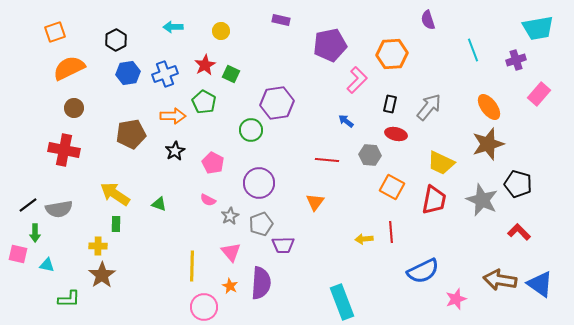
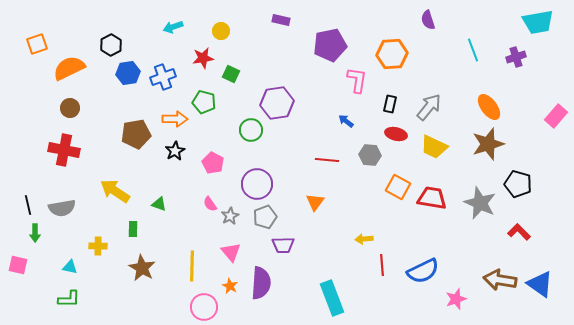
cyan arrow at (173, 27): rotated 18 degrees counterclockwise
cyan trapezoid at (538, 28): moved 6 px up
orange square at (55, 32): moved 18 px left, 12 px down
black hexagon at (116, 40): moved 5 px left, 5 px down
purple cross at (516, 60): moved 3 px up
red star at (205, 65): moved 2 px left, 7 px up; rotated 20 degrees clockwise
blue cross at (165, 74): moved 2 px left, 3 px down
pink L-shape at (357, 80): rotated 36 degrees counterclockwise
pink rectangle at (539, 94): moved 17 px right, 22 px down
green pentagon at (204, 102): rotated 15 degrees counterclockwise
brown circle at (74, 108): moved 4 px left
orange arrow at (173, 116): moved 2 px right, 3 px down
brown pentagon at (131, 134): moved 5 px right
yellow trapezoid at (441, 163): moved 7 px left, 16 px up
purple circle at (259, 183): moved 2 px left, 1 px down
orange square at (392, 187): moved 6 px right
yellow arrow at (115, 194): moved 3 px up
pink semicircle at (208, 200): moved 2 px right, 4 px down; rotated 28 degrees clockwise
red trapezoid at (434, 200): moved 2 px left, 2 px up; rotated 92 degrees counterclockwise
gray star at (482, 200): moved 2 px left, 3 px down
black line at (28, 205): rotated 66 degrees counterclockwise
gray semicircle at (59, 209): moved 3 px right, 1 px up
green rectangle at (116, 224): moved 17 px right, 5 px down
gray pentagon at (261, 224): moved 4 px right, 7 px up
red line at (391, 232): moved 9 px left, 33 px down
pink square at (18, 254): moved 11 px down
cyan triangle at (47, 265): moved 23 px right, 2 px down
brown star at (102, 275): moved 40 px right, 7 px up; rotated 8 degrees counterclockwise
cyan rectangle at (342, 302): moved 10 px left, 4 px up
